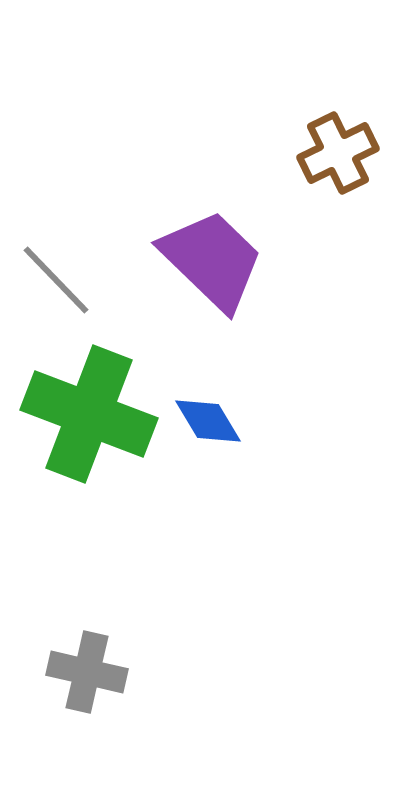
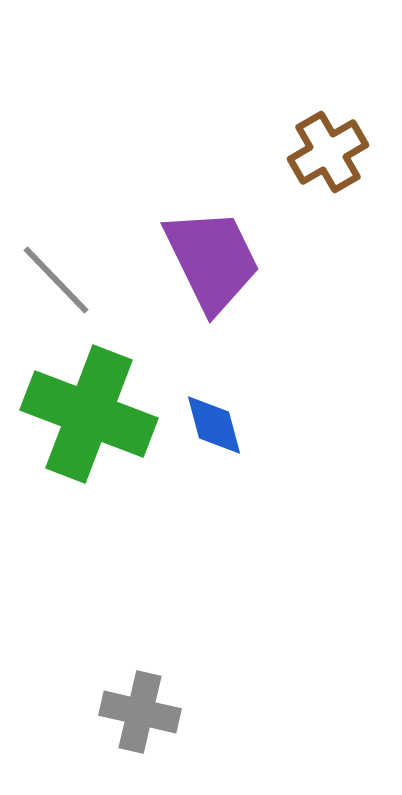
brown cross: moved 10 px left, 1 px up; rotated 4 degrees counterclockwise
purple trapezoid: rotated 20 degrees clockwise
blue diamond: moved 6 px right, 4 px down; rotated 16 degrees clockwise
gray cross: moved 53 px right, 40 px down
